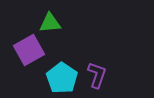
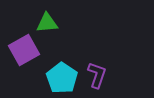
green triangle: moved 3 px left
purple square: moved 5 px left
